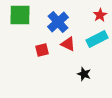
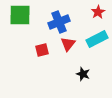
red star: moved 2 px left, 3 px up
blue cross: moved 1 px right; rotated 20 degrees clockwise
red triangle: rotated 42 degrees clockwise
black star: moved 1 px left
